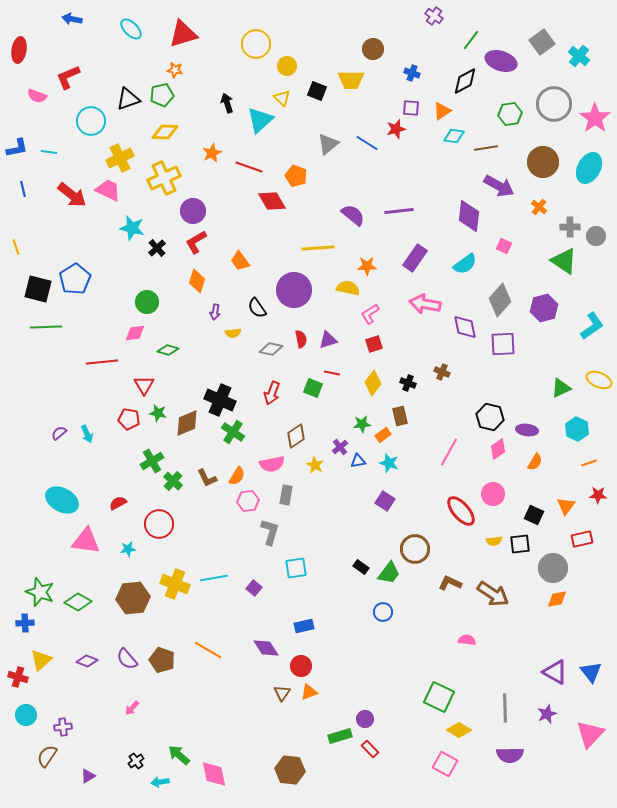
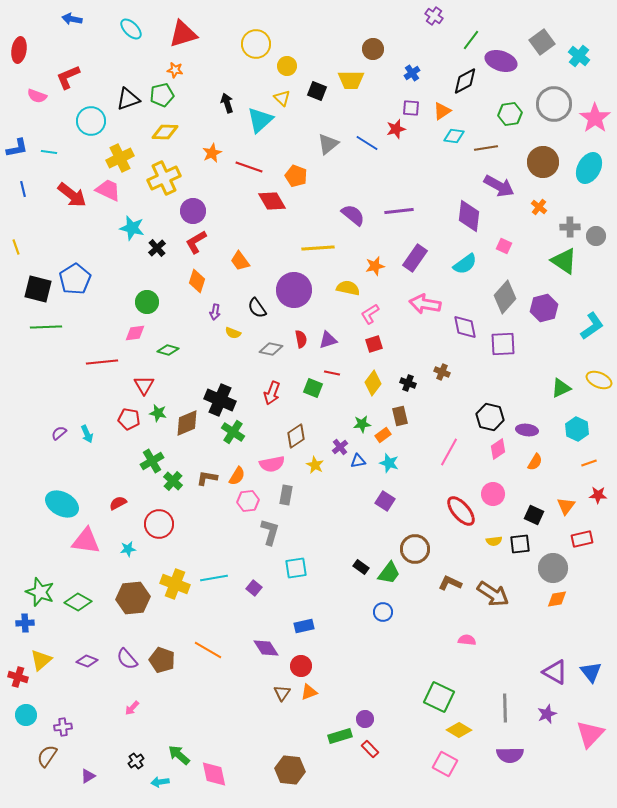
blue cross at (412, 73): rotated 35 degrees clockwise
orange star at (367, 266): moved 8 px right; rotated 12 degrees counterclockwise
gray diamond at (500, 300): moved 5 px right, 3 px up
yellow semicircle at (233, 333): rotated 28 degrees clockwise
brown L-shape at (207, 478): rotated 125 degrees clockwise
cyan ellipse at (62, 500): moved 4 px down
